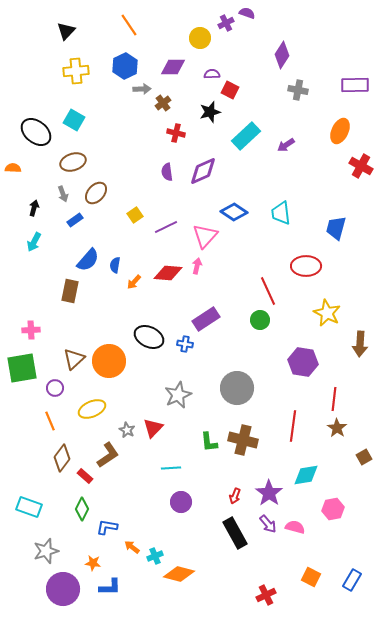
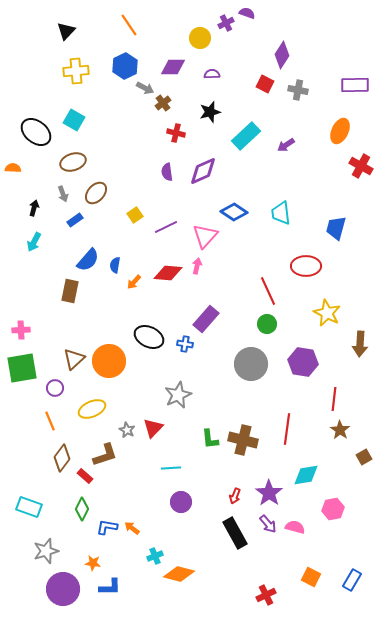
gray arrow at (142, 89): moved 3 px right, 1 px up; rotated 30 degrees clockwise
red square at (230, 90): moved 35 px right, 6 px up
purple rectangle at (206, 319): rotated 16 degrees counterclockwise
green circle at (260, 320): moved 7 px right, 4 px down
pink cross at (31, 330): moved 10 px left
gray circle at (237, 388): moved 14 px right, 24 px up
red line at (293, 426): moved 6 px left, 3 px down
brown star at (337, 428): moved 3 px right, 2 px down
green L-shape at (209, 442): moved 1 px right, 3 px up
brown L-shape at (108, 455): moved 3 px left; rotated 16 degrees clockwise
orange arrow at (132, 547): moved 19 px up
